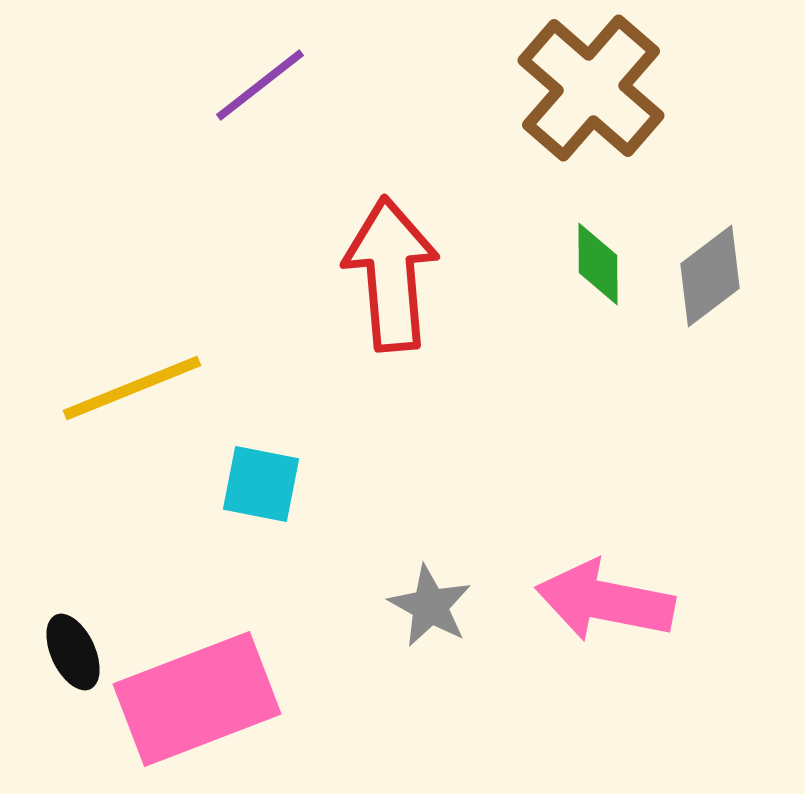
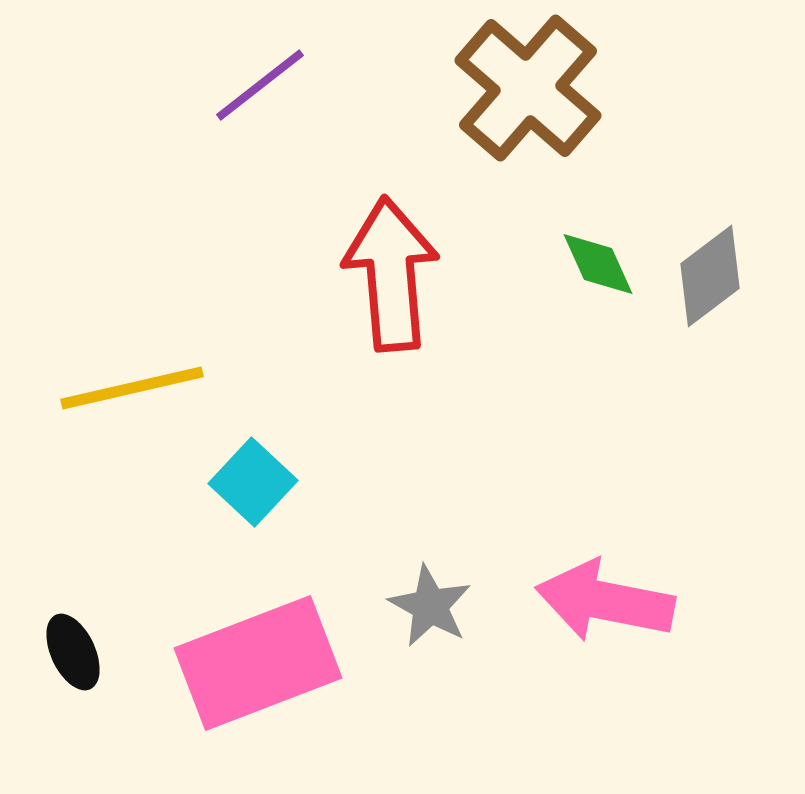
brown cross: moved 63 px left
green diamond: rotated 24 degrees counterclockwise
yellow line: rotated 9 degrees clockwise
cyan square: moved 8 px left, 2 px up; rotated 32 degrees clockwise
pink rectangle: moved 61 px right, 36 px up
